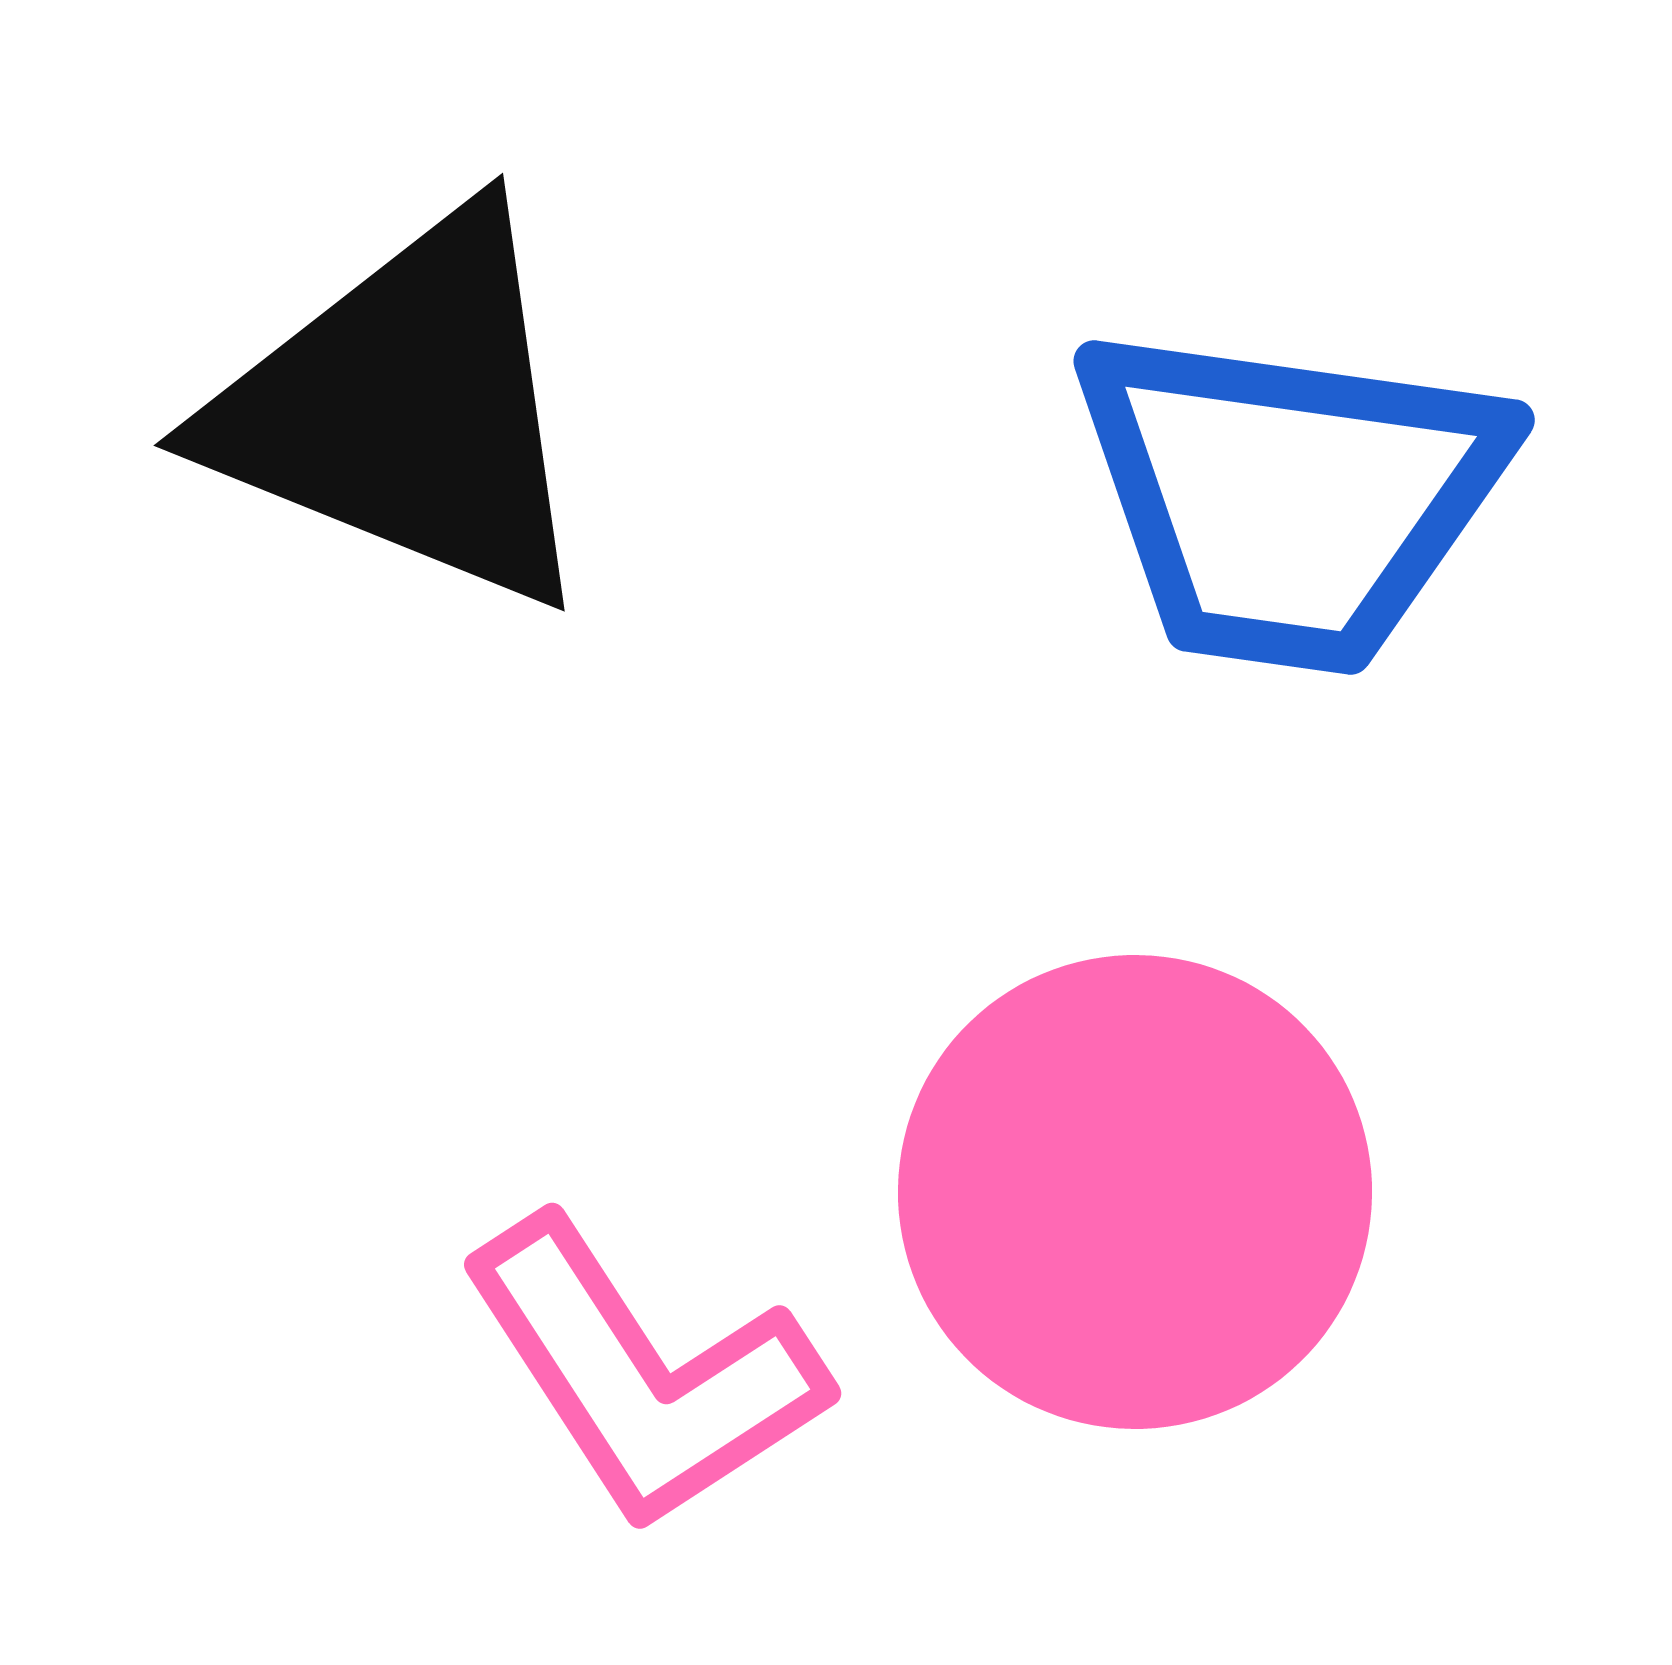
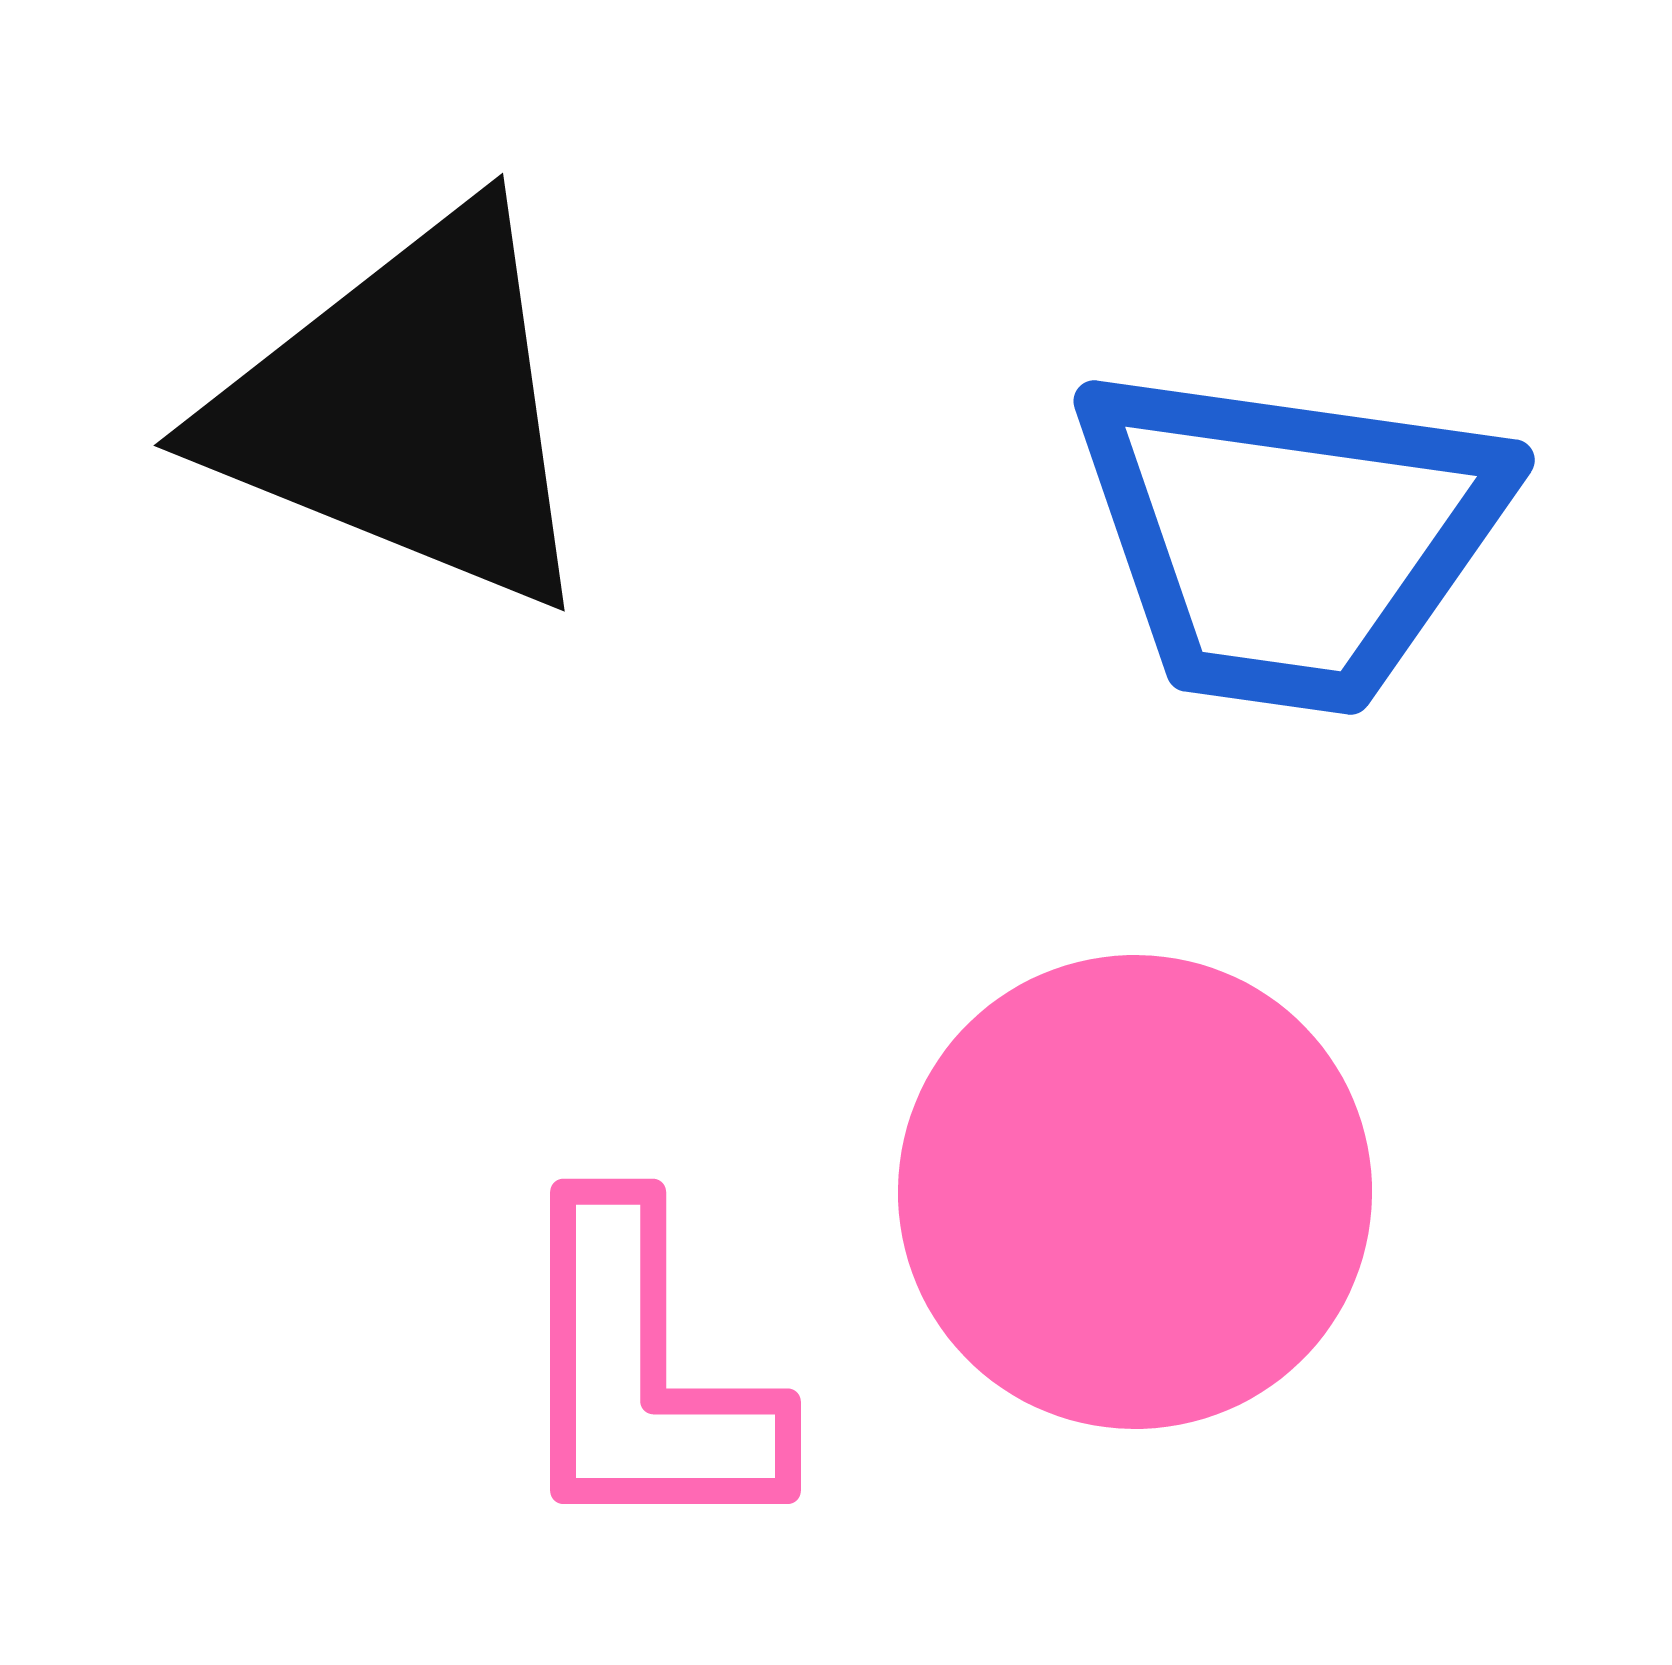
blue trapezoid: moved 40 px down
pink L-shape: rotated 33 degrees clockwise
